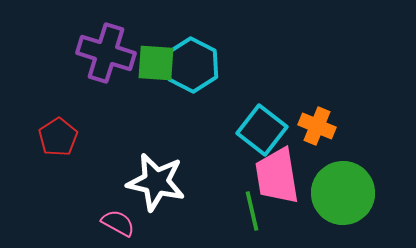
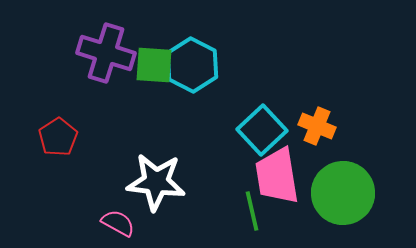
green square: moved 2 px left, 2 px down
cyan square: rotated 9 degrees clockwise
white star: rotated 6 degrees counterclockwise
